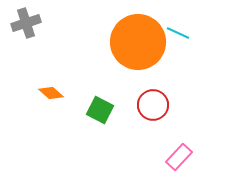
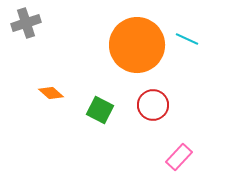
cyan line: moved 9 px right, 6 px down
orange circle: moved 1 px left, 3 px down
